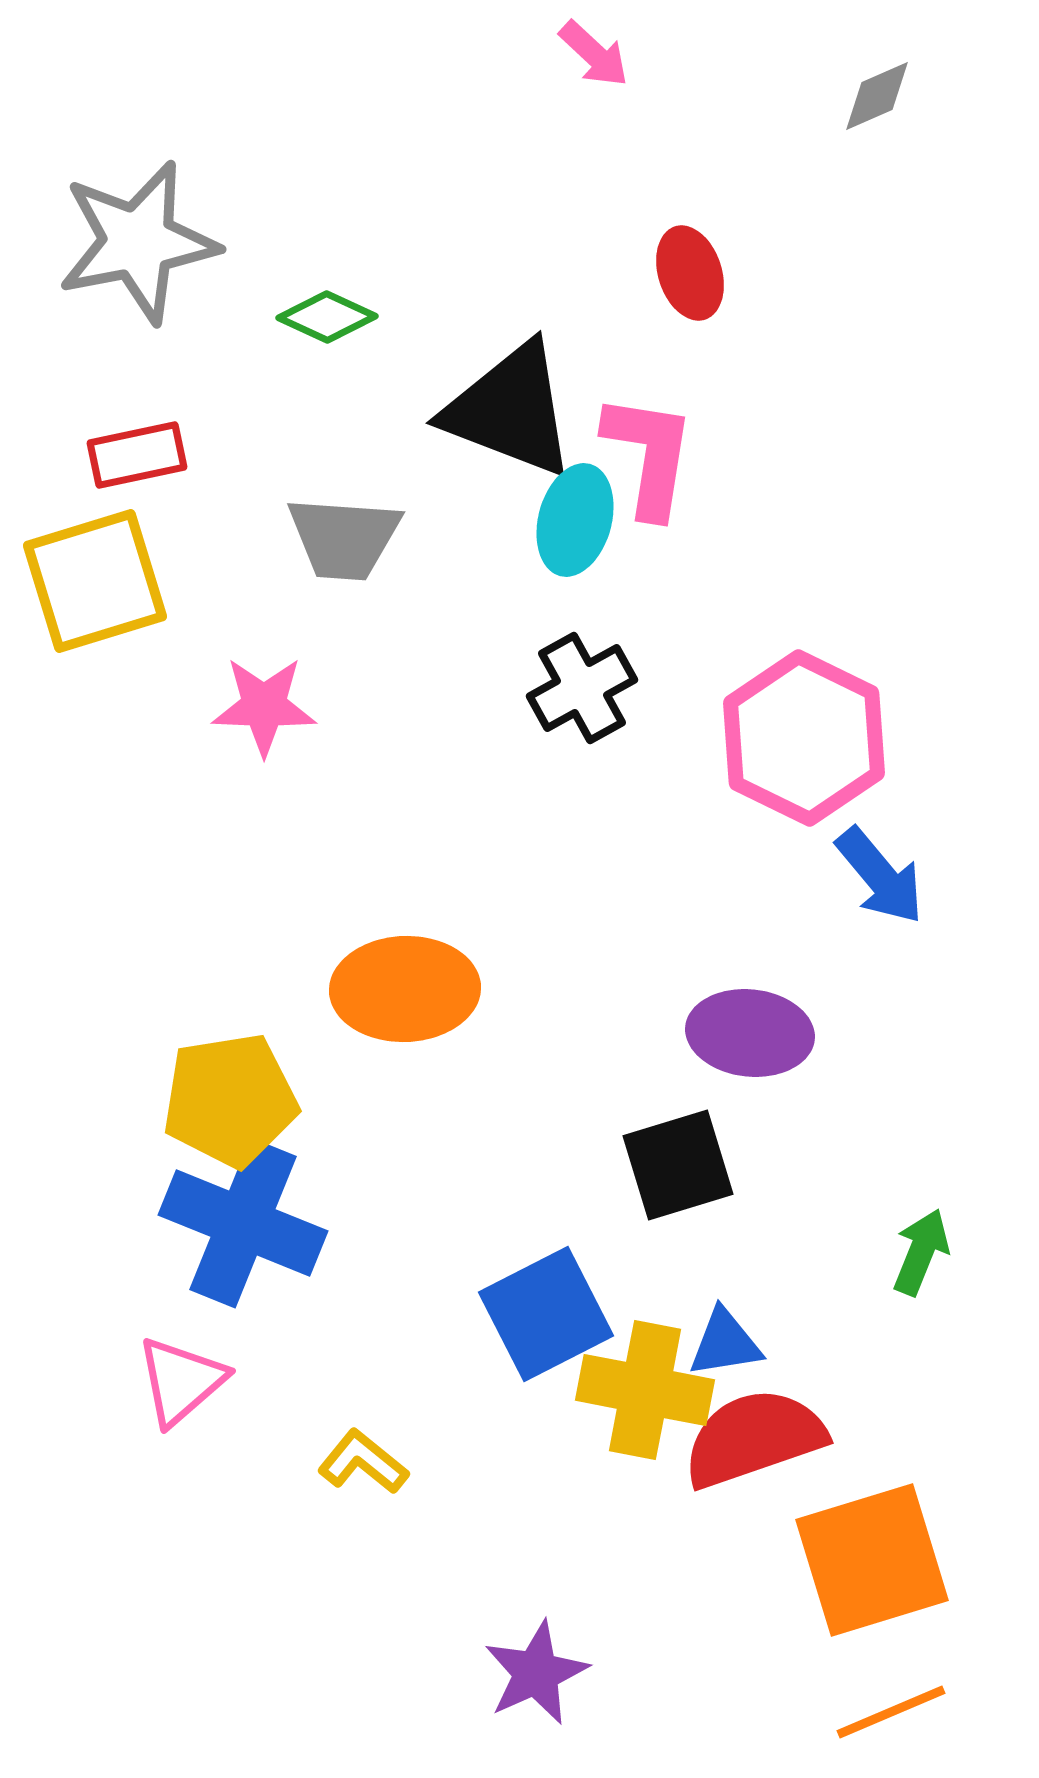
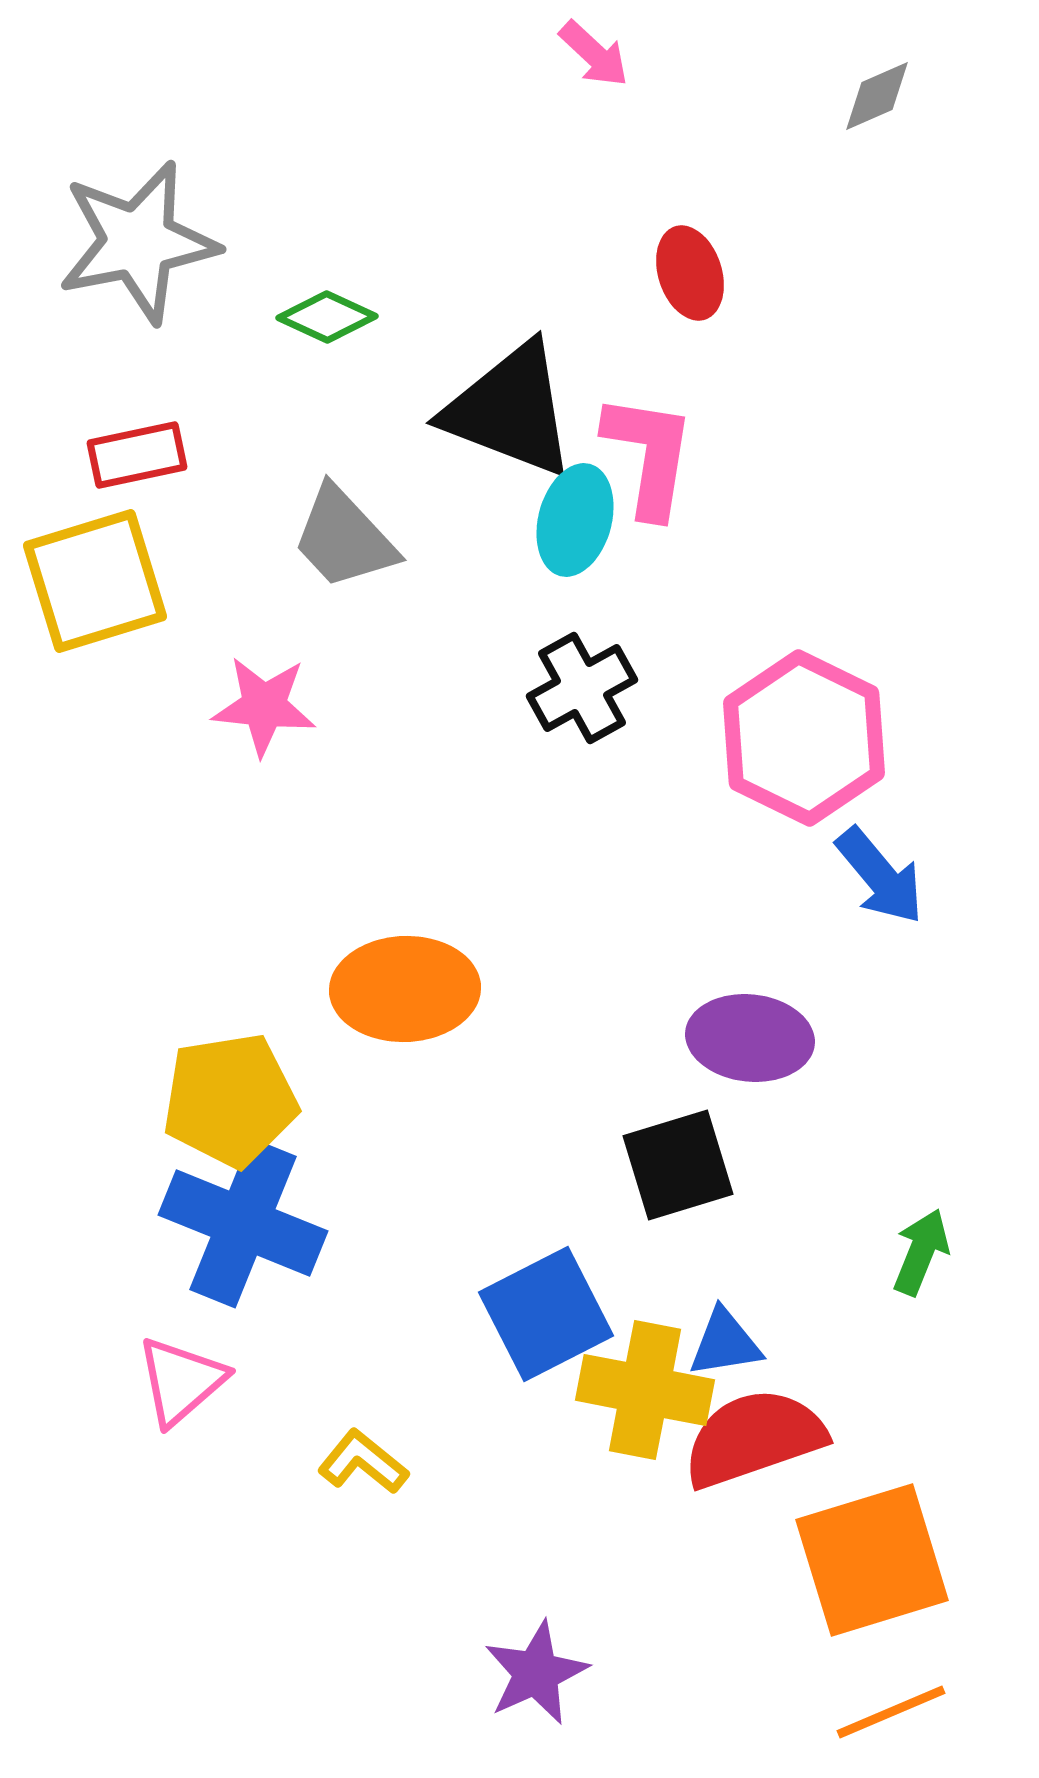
gray trapezoid: rotated 43 degrees clockwise
pink star: rotated 4 degrees clockwise
purple ellipse: moved 5 px down
